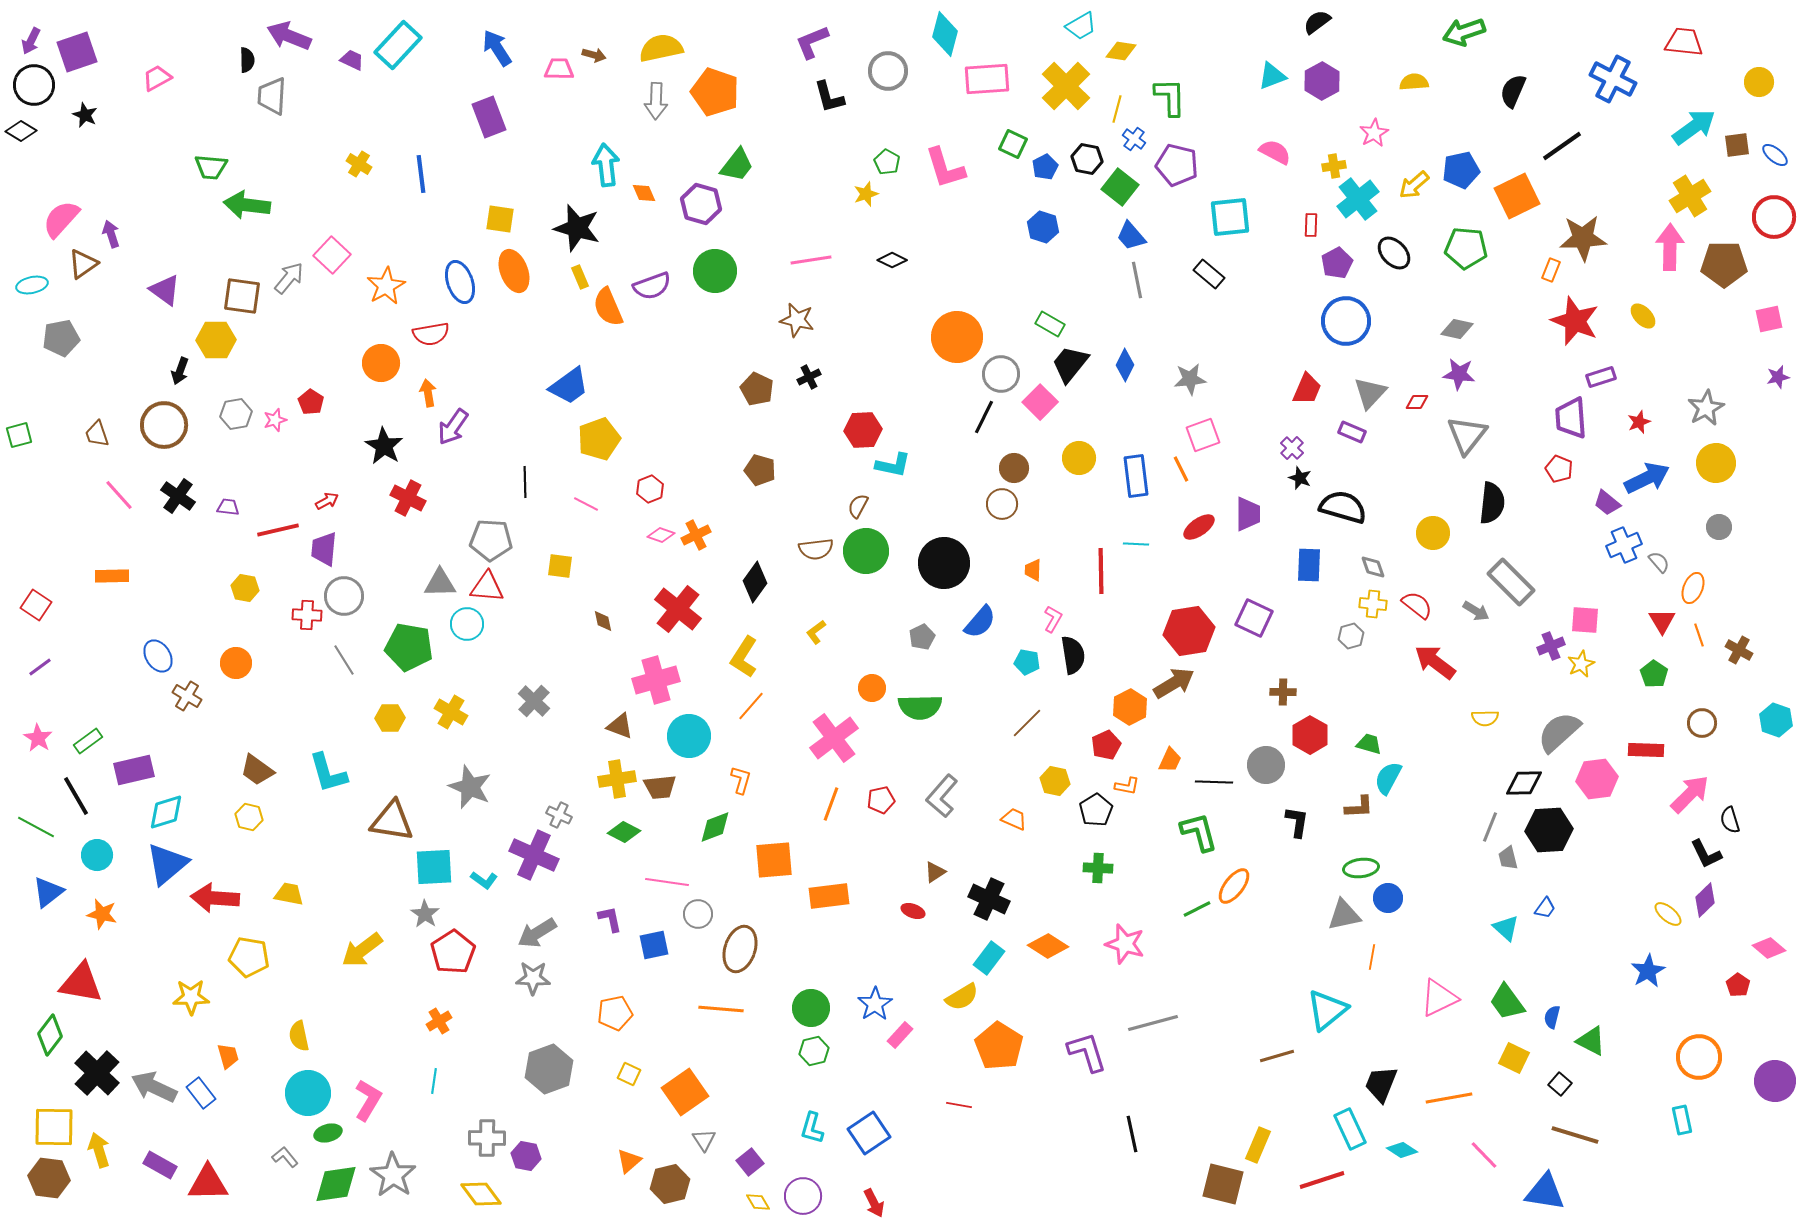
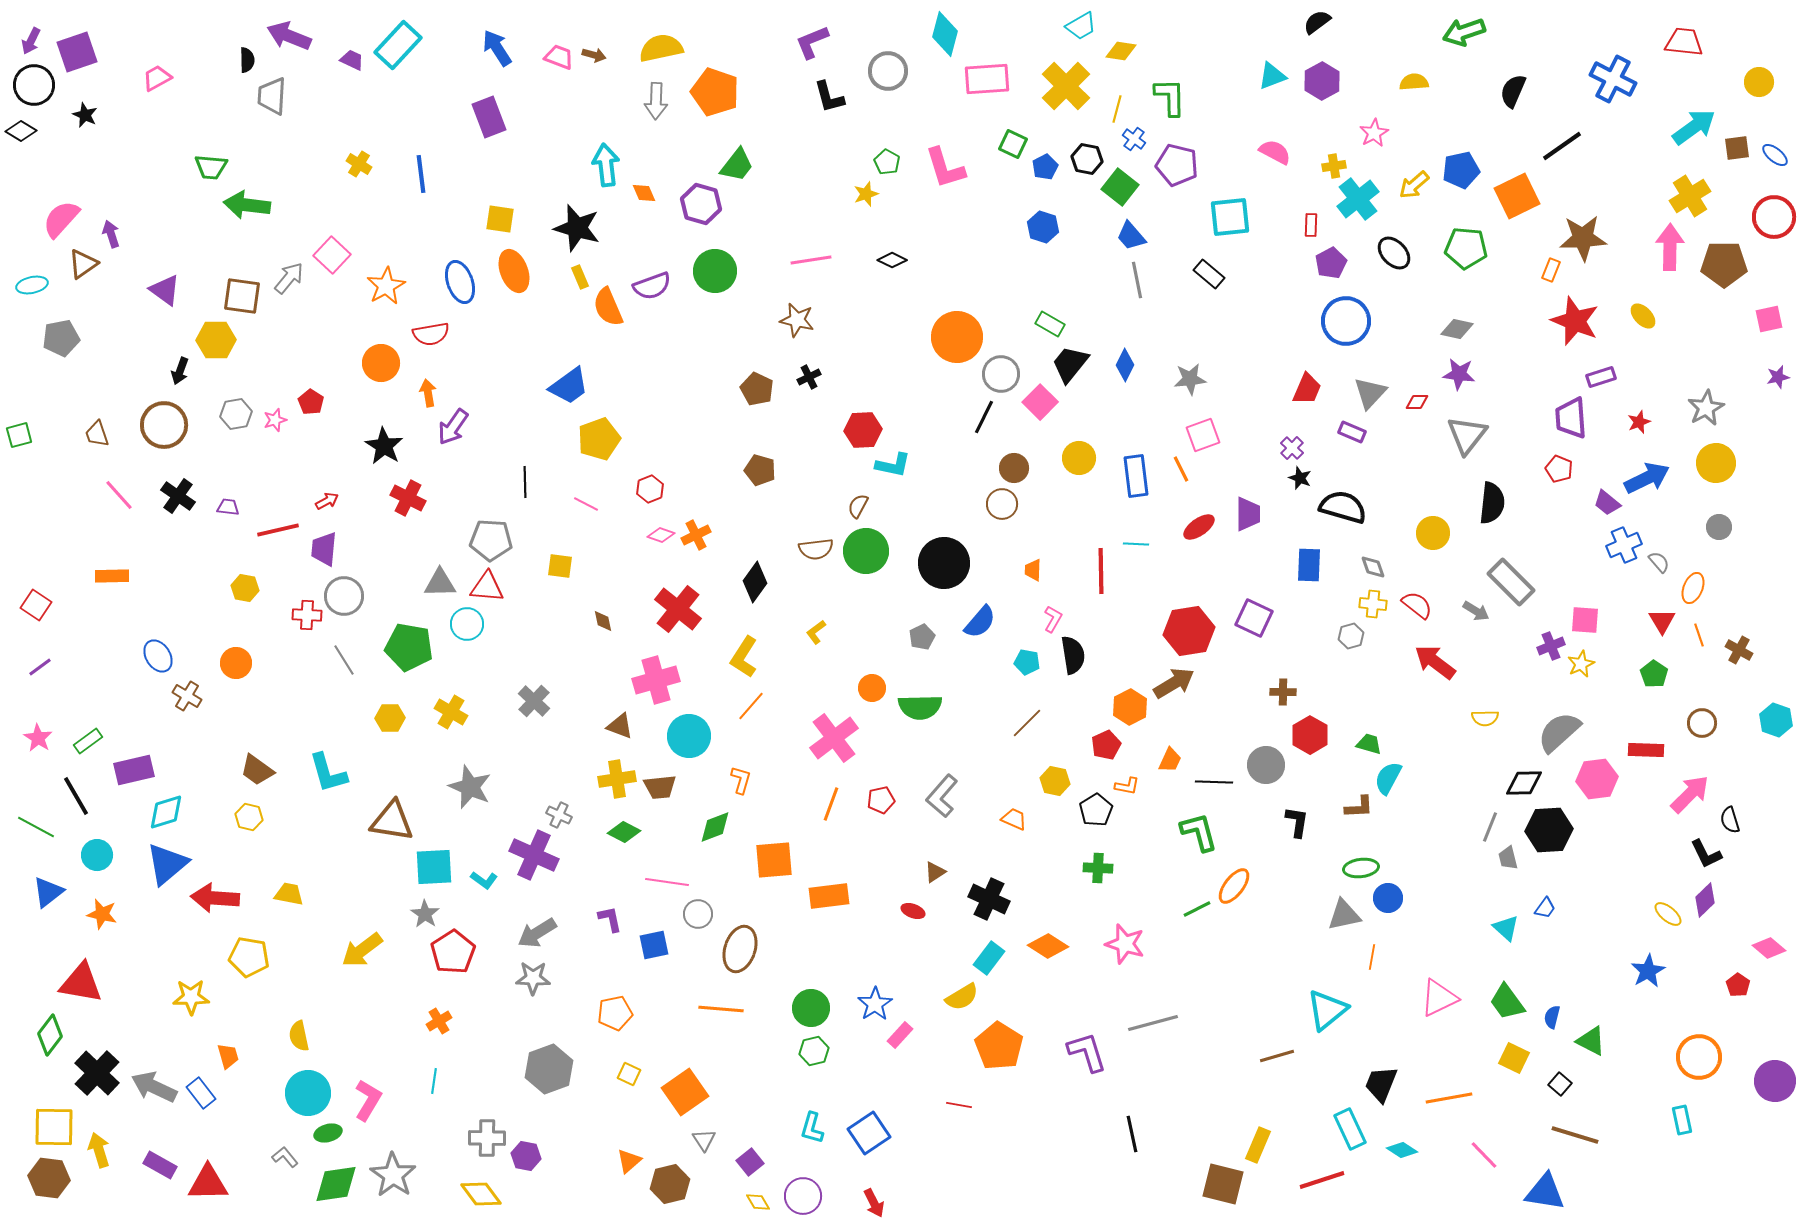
pink trapezoid at (559, 69): moved 12 px up; rotated 20 degrees clockwise
brown square at (1737, 145): moved 3 px down
purple pentagon at (1337, 263): moved 6 px left
